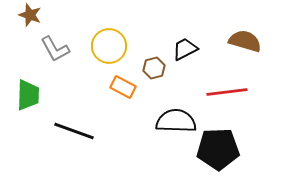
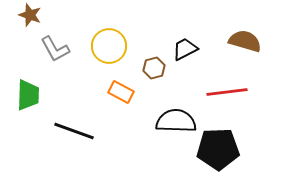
orange rectangle: moved 2 px left, 5 px down
